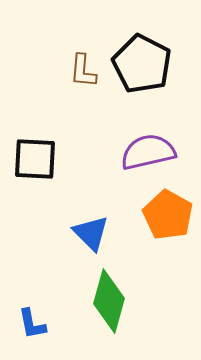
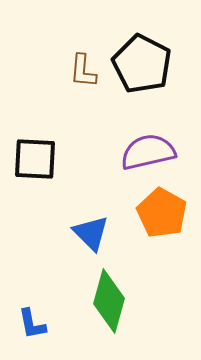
orange pentagon: moved 6 px left, 2 px up
